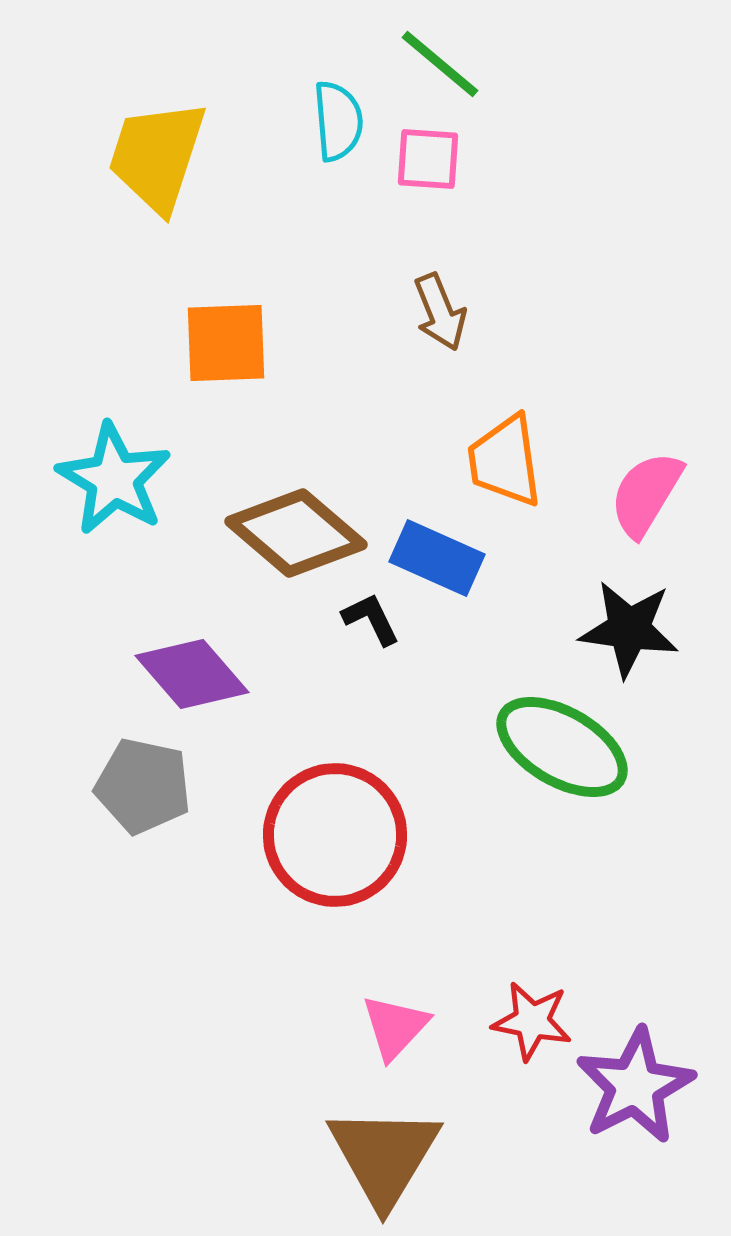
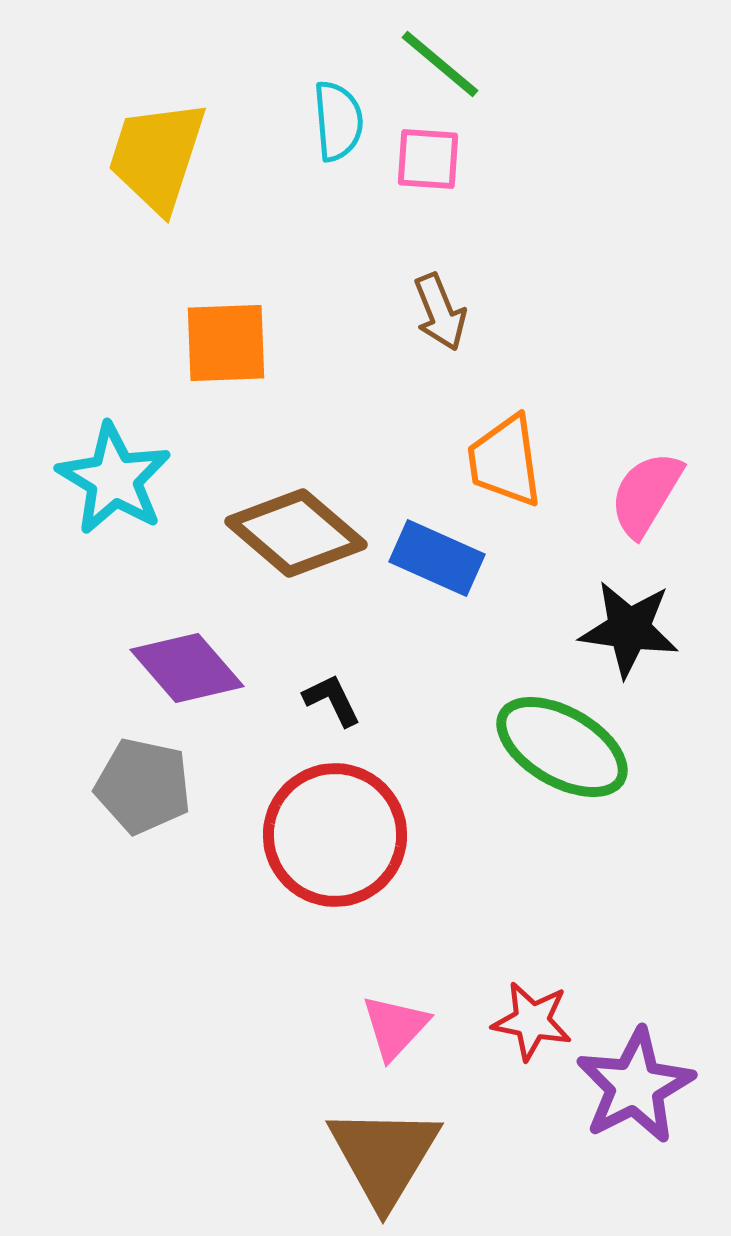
black L-shape: moved 39 px left, 81 px down
purple diamond: moved 5 px left, 6 px up
